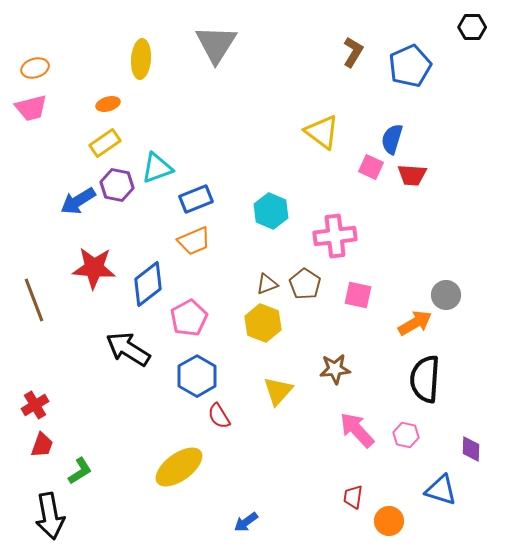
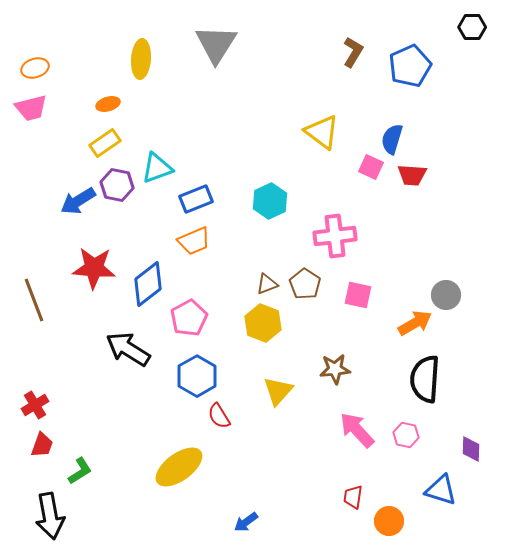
cyan hexagon at (271, 211): moved 1 px left, 10 px up; rotated 12 degrees clockwise
